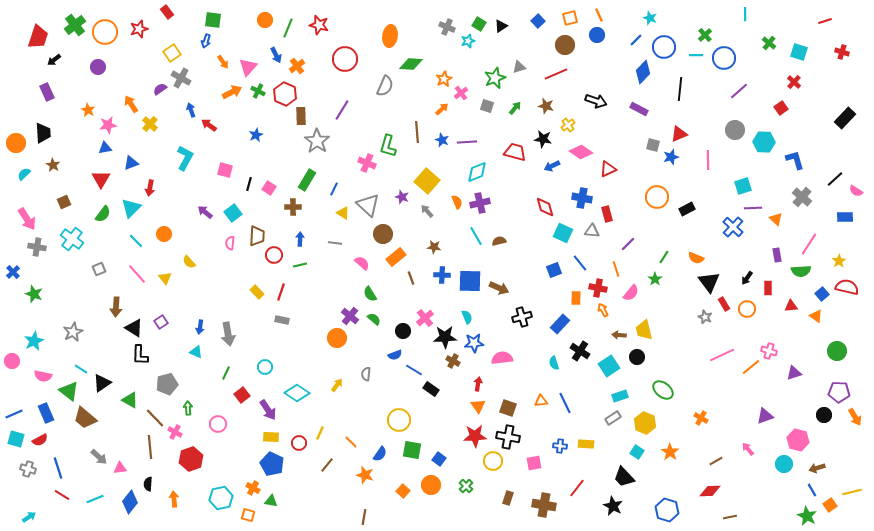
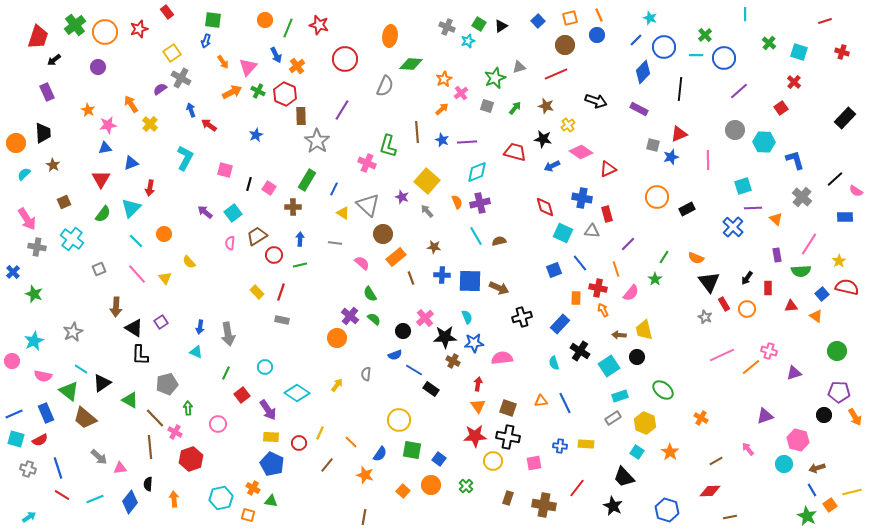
brown trapezoid at (257, 236): rotated 125 degrees counterclockwise
